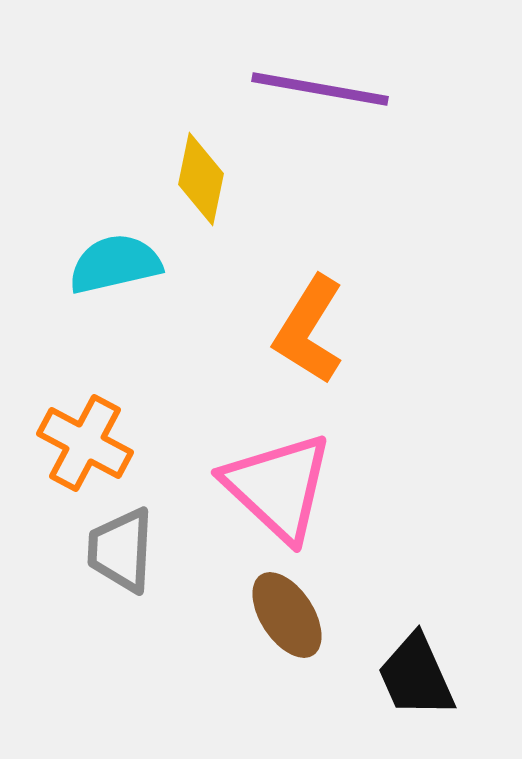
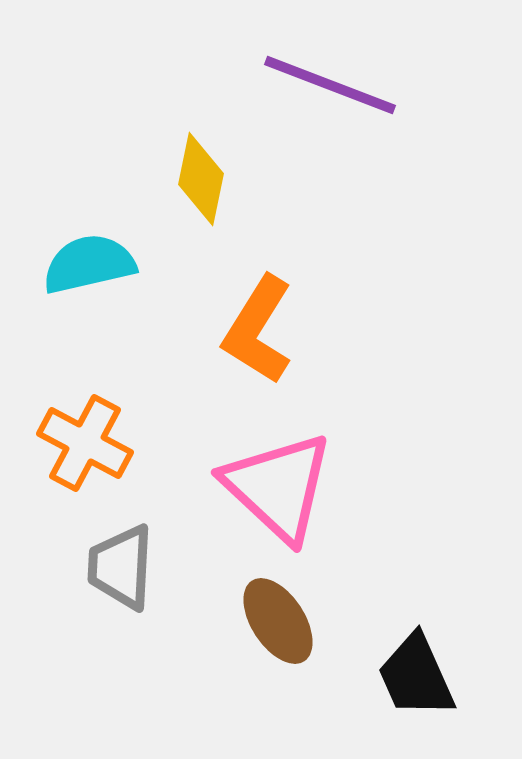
purple line: moved 10 px right, 4 px up; rotated 11 degrees clockwise
cyan semicircle: moved 26 px left
orange L-shape: moved 51 px left
gray trapezoid: moved 17 px down
brown ellipse: moved 9 px left, 6 px down
